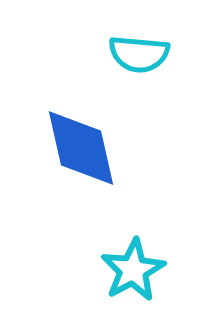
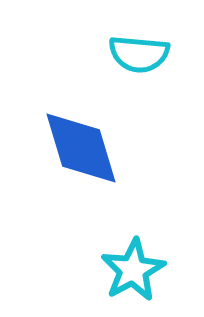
blue diamond: rotated 4 degrees counterclockwise
